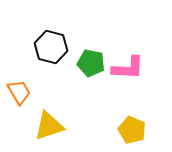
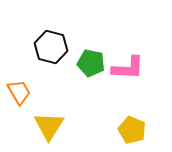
yellow triangle: rotated 40 degrees counterclockwise
